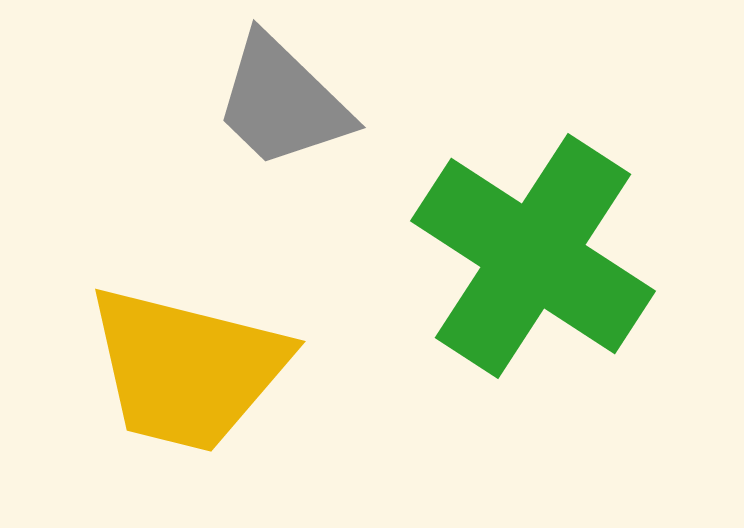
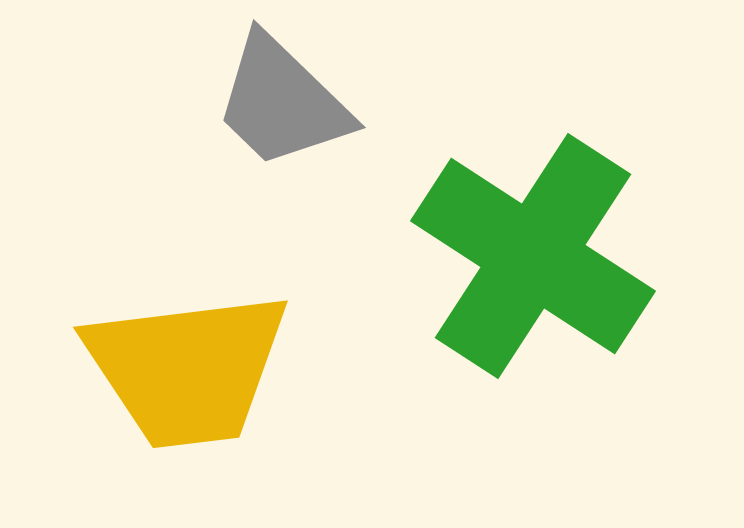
yellow trapezoid: rotated 21 degrees counterclockwise
